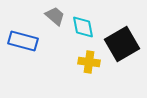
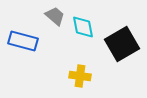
yellow cross: moved 9 px left, 14 px down
